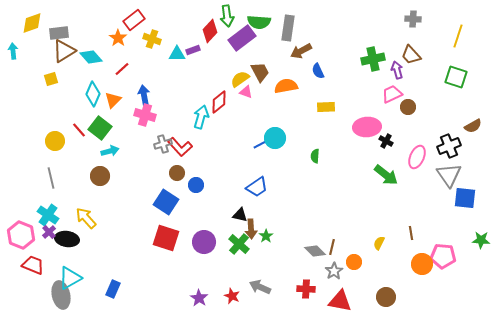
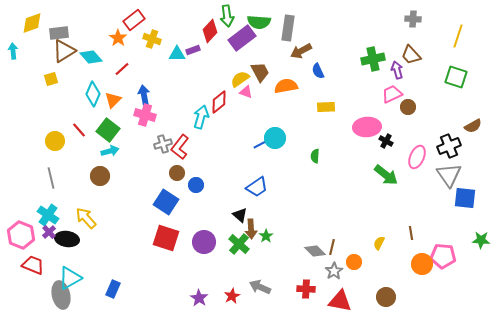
green square at (100, 128): moved 8 px right, 2 px down
red L-shape at (180, 147): rotated 80 degrees clockwise
black triangle at (240, 215): rotated 28 degrees clockwise
red star at (232, 296): rotated 21 degrees clockwise
